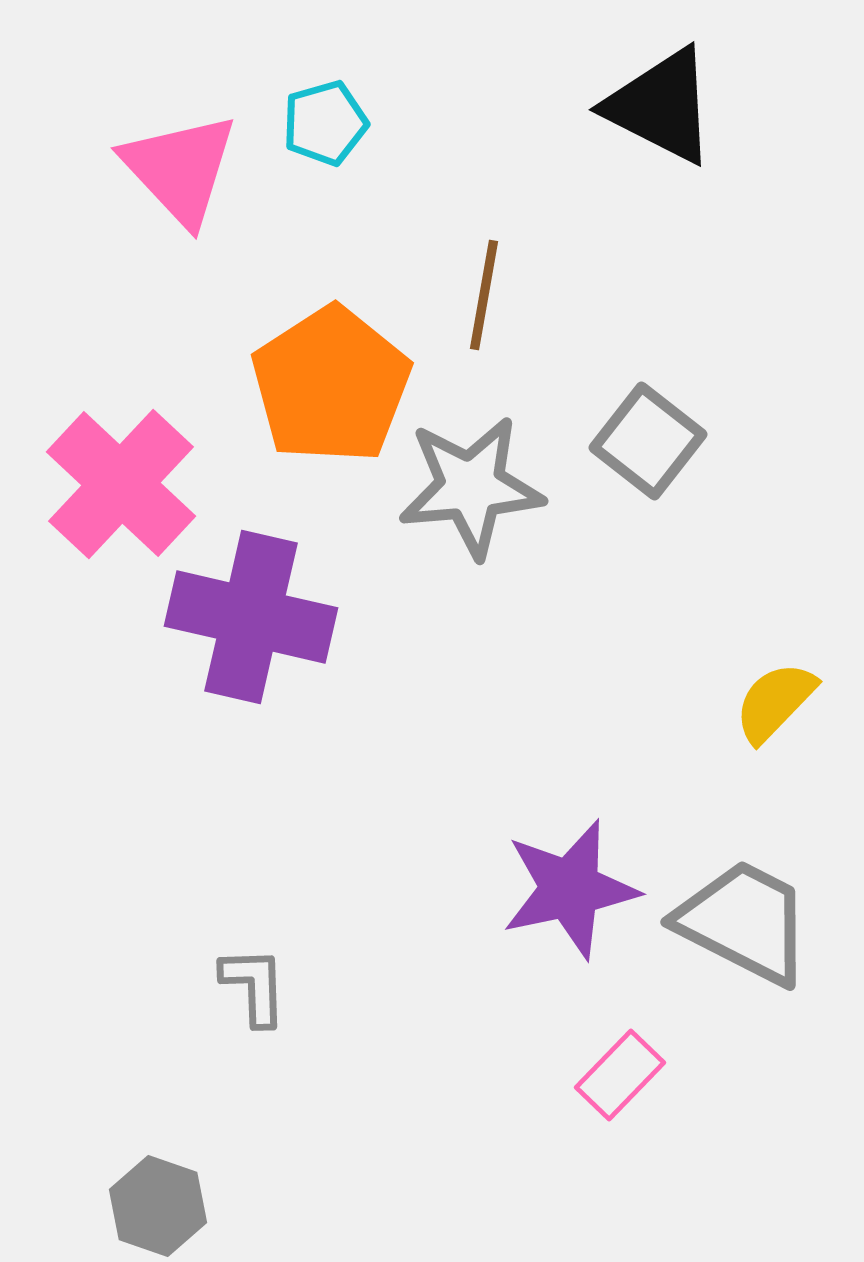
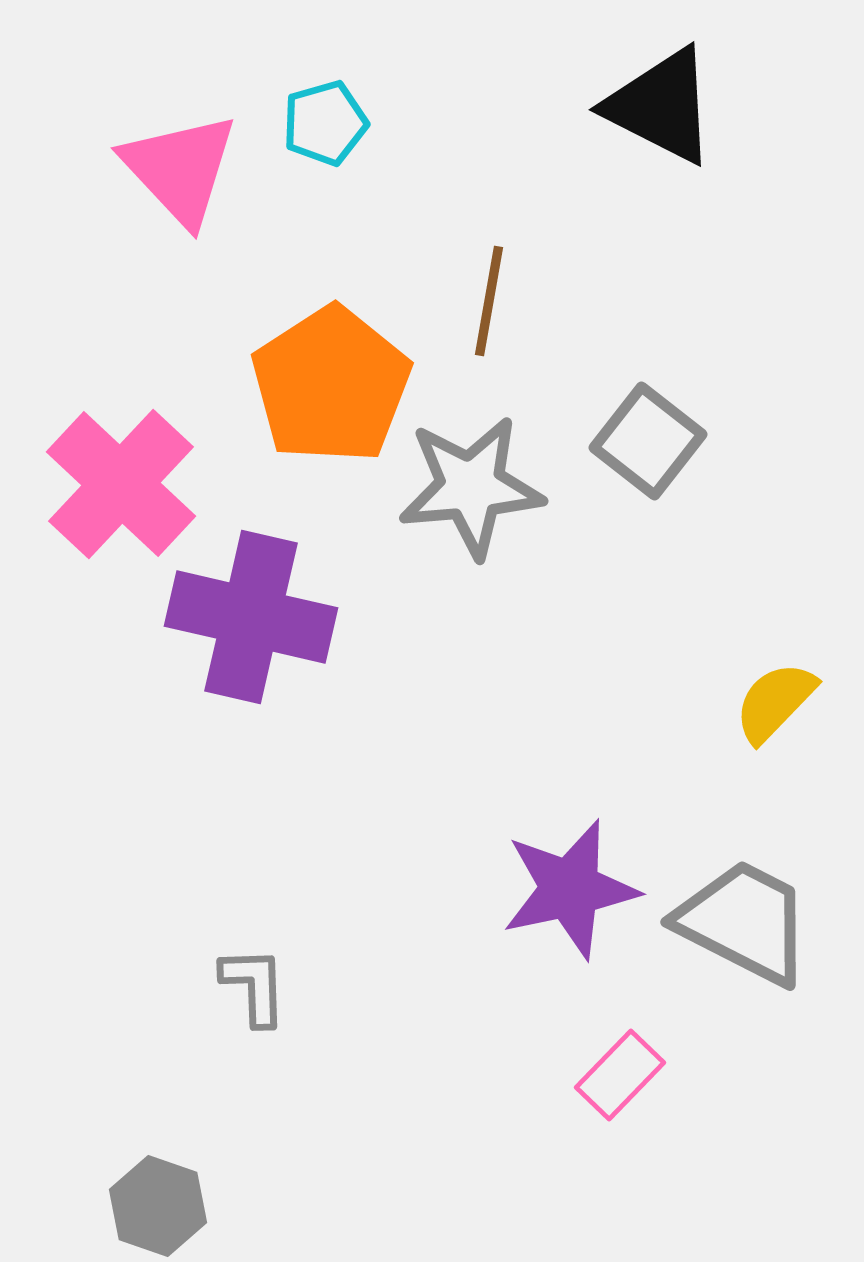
brown line: moved 5 px right, 6 px down
